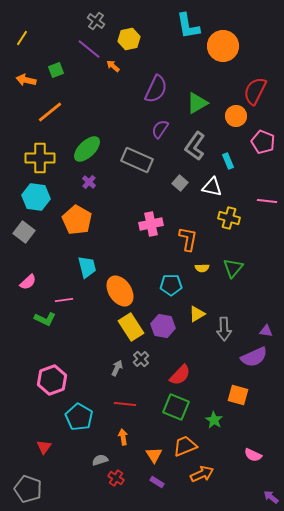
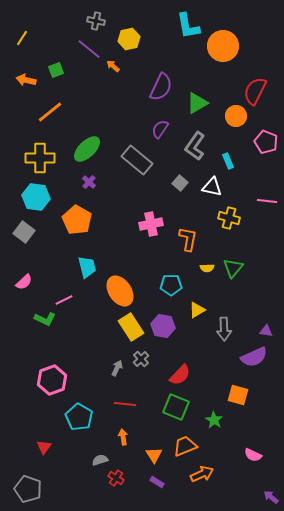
gray cross at (96, 21): rotated 24 degrees counterclockwise
purple semicircle at (156, 89): moved 5 px right, 2 px up
pink pentagon at (263, 142): moved 3 px right
gray rectangle at (137, 160): rotated 16 degrees clockwise
yellow semicircle at (202, 268): moved 5 px right
pink semicircle at (28, 282): moved 4 px left
pink line at (64, 300): rotated 18 degrees counterclockwise
yellow triangle at (197, 314): moved 4 px up
